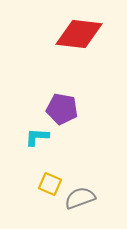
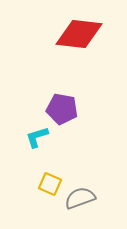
cyan L-shape: rotated 20 degrees counterclockwise
